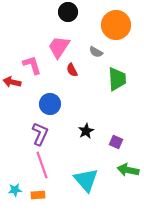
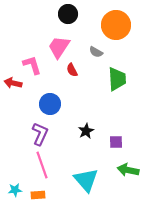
black circle: moved 2 px down
red arrow: moved 1 px right, 1 px down
purple square: rotated 24 degrees counterclockwise
